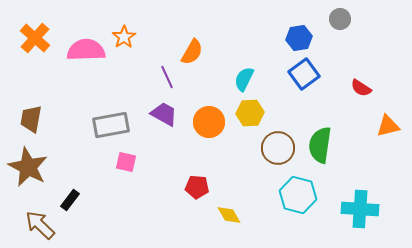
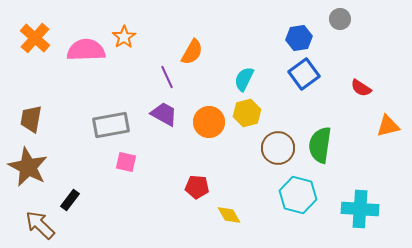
yellow hexagon: moved 3 px left; rotated 12 degrees counterclockwise
